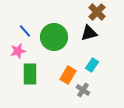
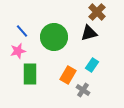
blue line: moved 3 px left
